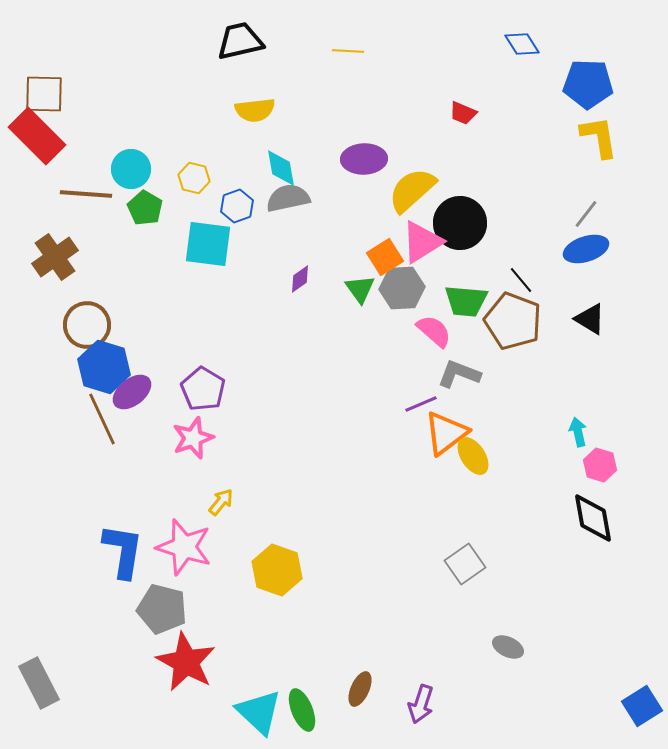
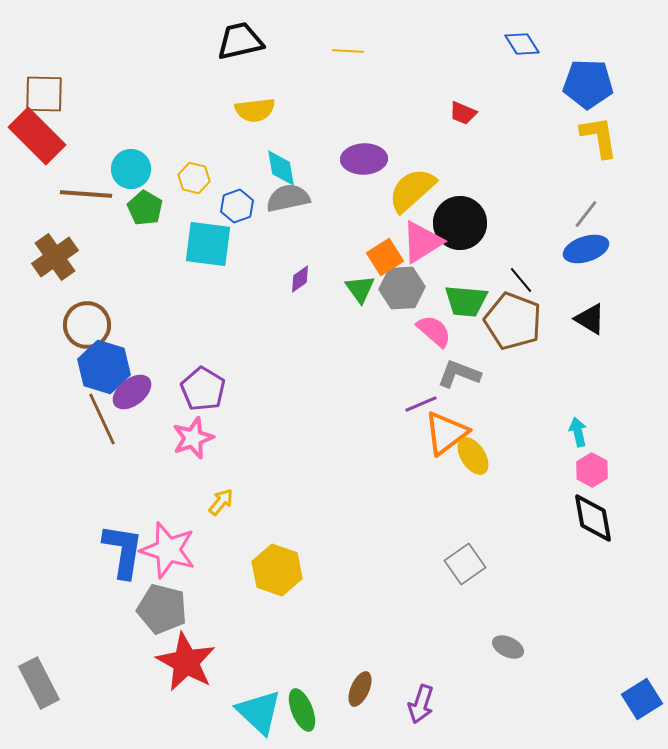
pink hexagon at (600, 465): moved 8 px left, 5 px down; rotated 12 degrees clockwise
pink star at (184, 547): moved 16 px left, 3 px down
blue square at (642, 706): moved 7 px up
